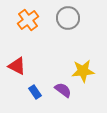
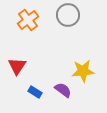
gray circle: moved 3 px up
red triangle: rotated 36 degrees clockwise
blue rectangle: rotated 24 degrees counterclockwise
